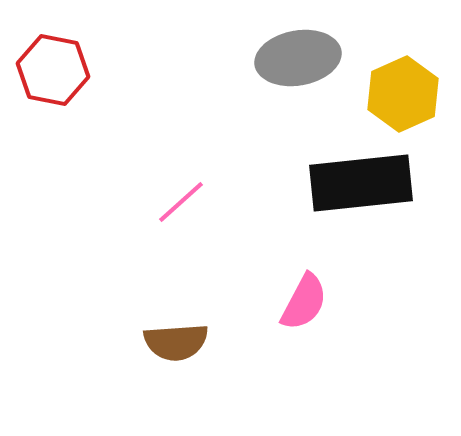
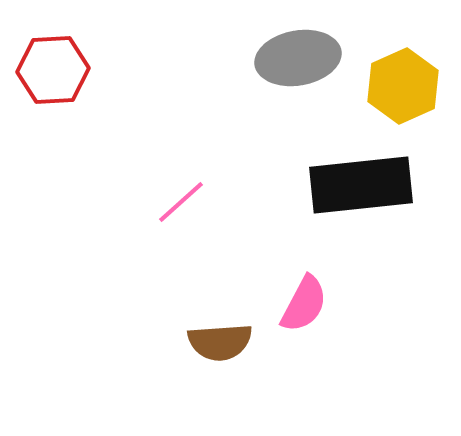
red hexagon: rotated 14 degrees counterclockwise
yellow hexagon: moved 8 px up
black rectangle: moved 2 px down
pink semicircle: moved 2 px down
brown semicircle: moved 44 px right
